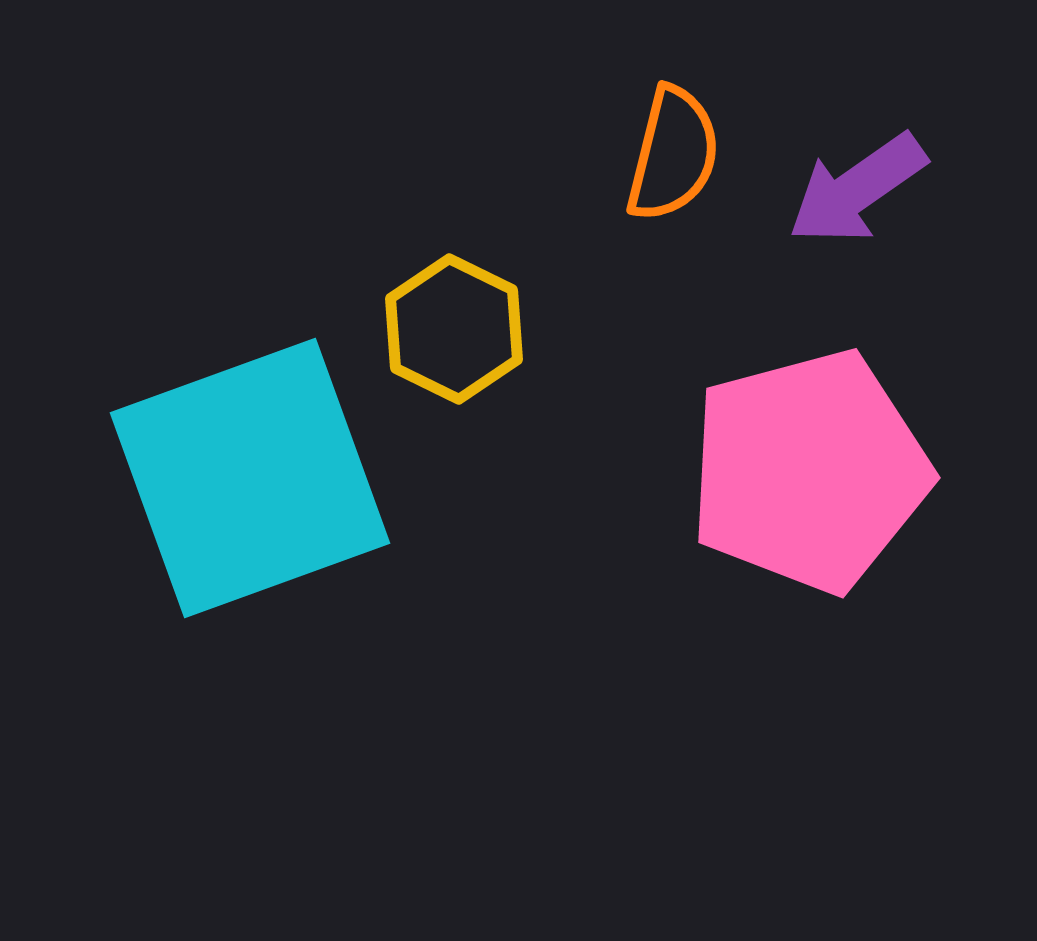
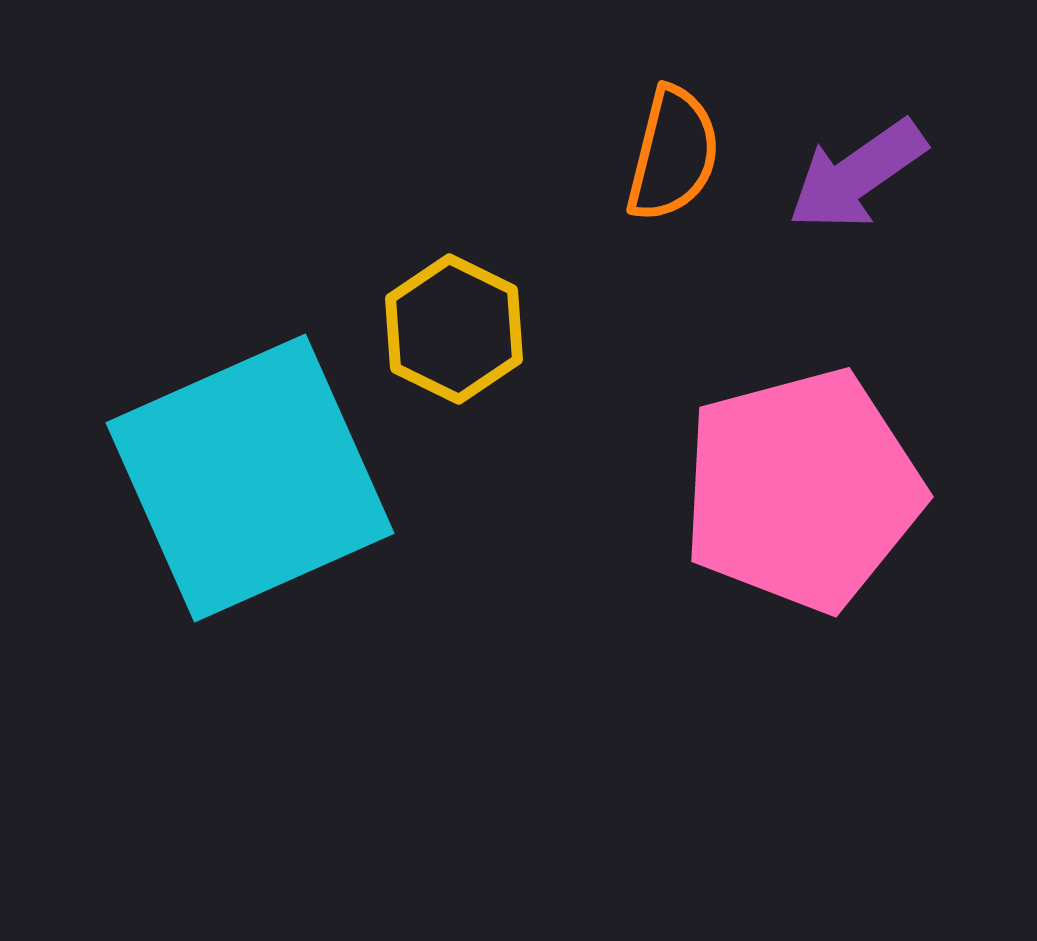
purple arrow: moved 14 px up
pink pentagon: moved 7 px left, 19 px down
cyan square: rotated 4 degrees counterclockwise
